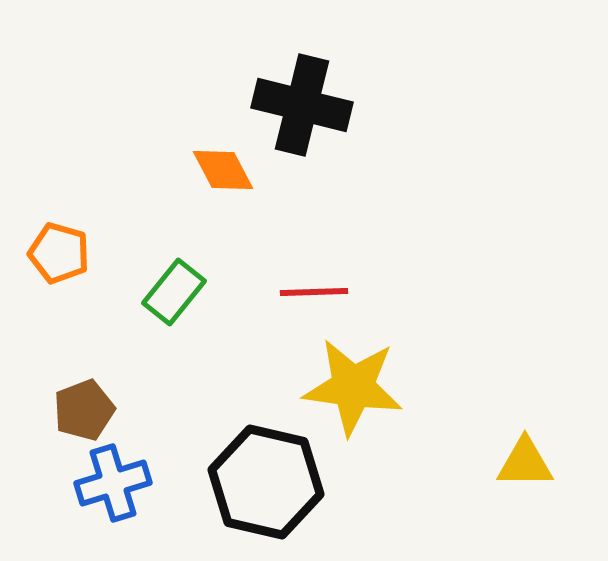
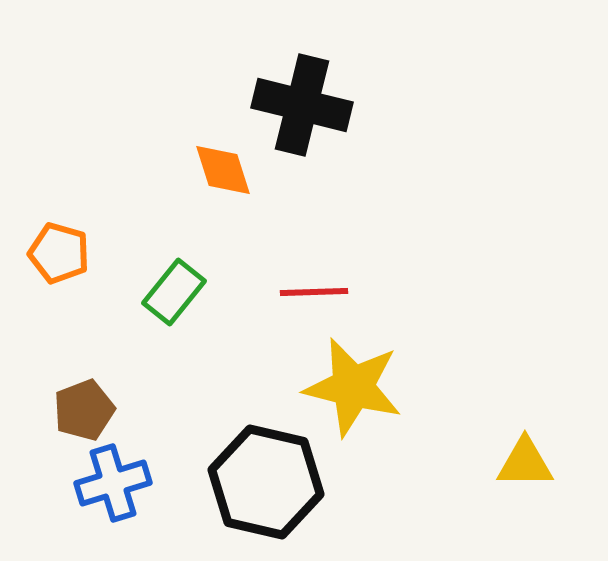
orange diamond: rotated 10 degrees clockwise
yellow star: rotated 6 degrees clockwise
